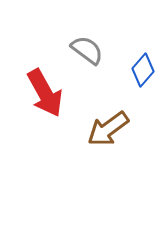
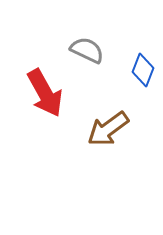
gray semicircle: rotated 12 degrees counterclockwise
blue diamond: rotated 20 degrees counterclockwise
